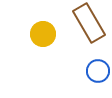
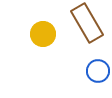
brown rectangle: moved 2 px left
